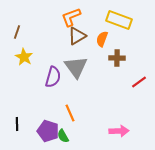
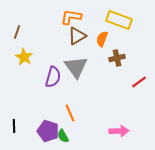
orange L-shape: rotated 30 degrees clockwise
brown cross: rotated 14 degrees counterclockwise
black line: moved 3 px left, 2 px down
